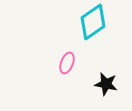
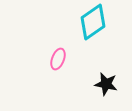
pink ellipse: moved 9 px left, 4 px up
